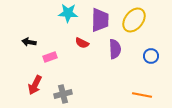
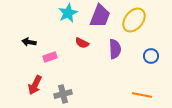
cyan star: rotated 30 degrees counterclockwise
purple trapezoid: moved 4 px up; rotated 20 degrees clockwise
